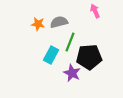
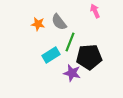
gray semicircle: rotated 114 degrees counterclockwise
cyan rectangle: rotated 30 degrees clockwise
purple star: rotated 12 degrees counterclockwise
